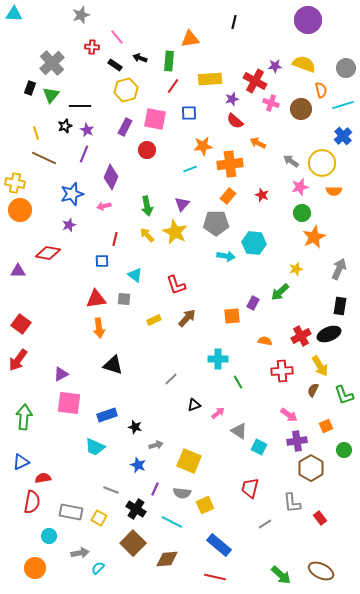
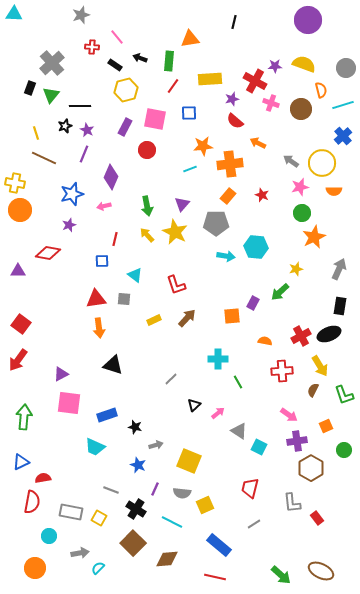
cyan hexagon at (254, 243): moved 2 px right, 4 px down
black triangle at (194, 405): rotated 24 degrees counterclockwise
red rectangle at (320, 518): moved 3 px left
gray line at (265, 524): moved 11 px left
